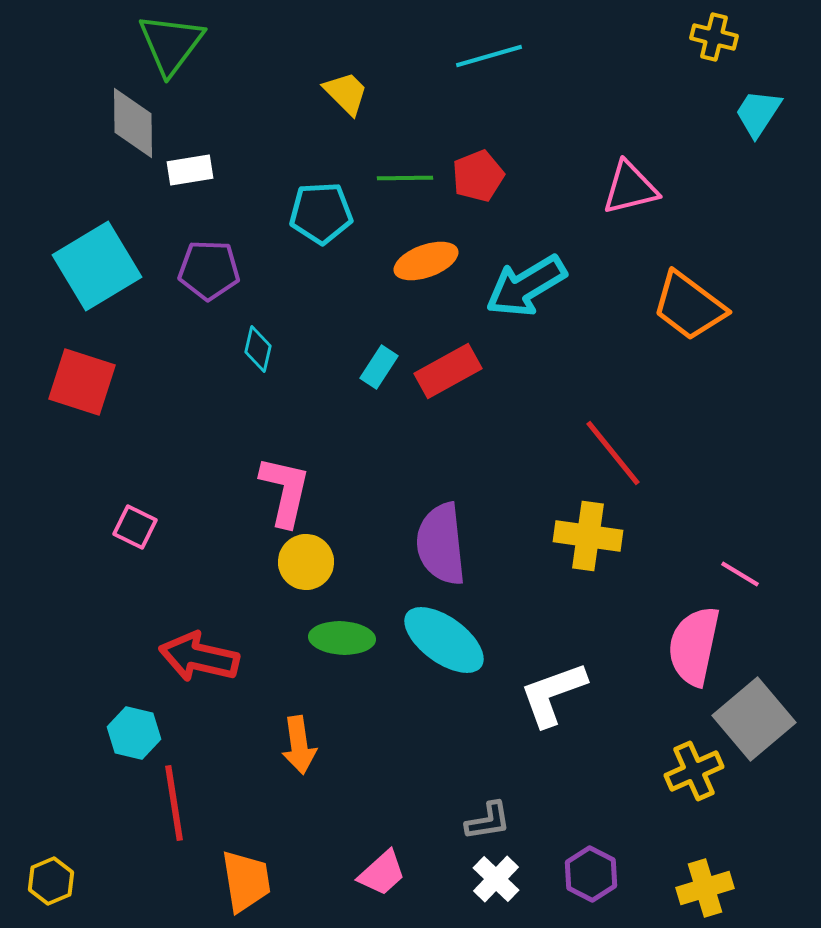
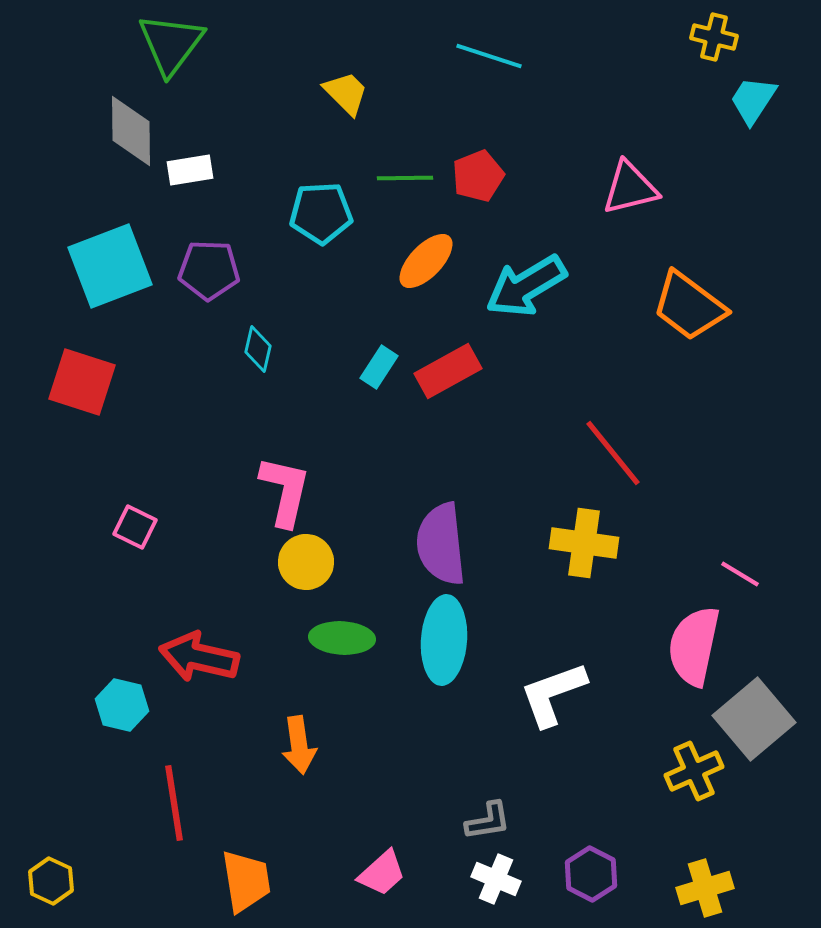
cyan line at (489, 56): rotated 34 degrees clockwise
cyan trapezoid at (758, 113): moved 5 px left, 13 px up
gray diamond at (133, 123): moved 2 px left, 8 px down
orange ellipse at (426, 261): rotated 26 degrees counterclockwise
cyan square at (97, 266): moved 13 px right; rotated 10 degrees clockwise
yellow cross at (588, 536): moved 4 px left, 7 px down
cyan ellipse at (444, 640): rotated 58 degrees clockwise
cyan hexagon at (134, 733): moved 12 px left, 28 px up
white cross at (496, 879): rotated 21 degrees counterclockwise
yellow hexagon at (51, 881): rotated 12 degrees counterclockwise
